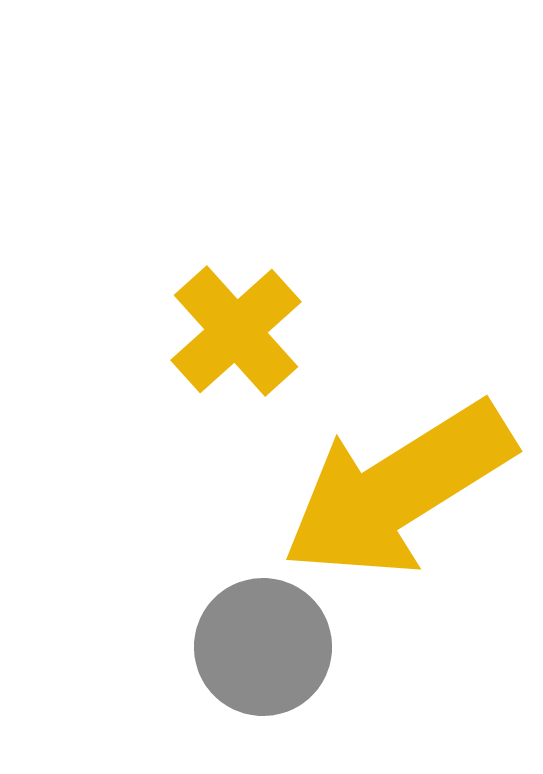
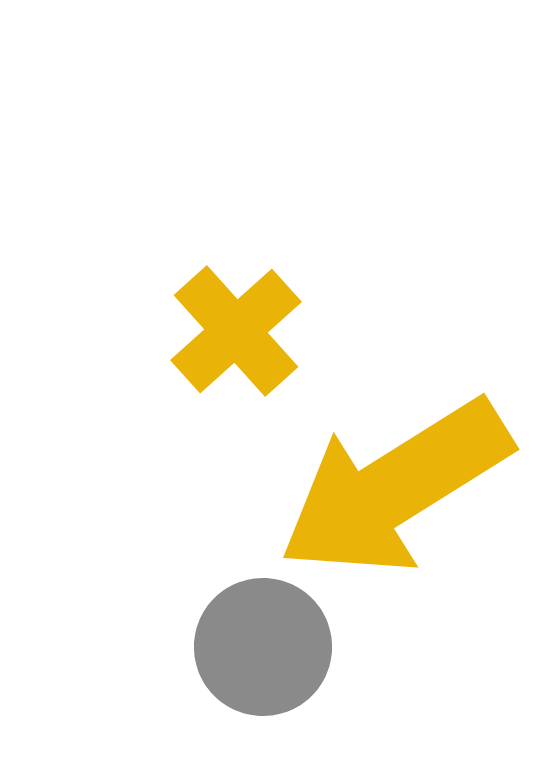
yellow arrow: moved 3 px left, 2 px up
